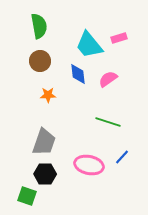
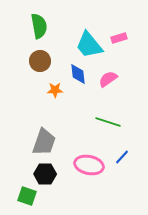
orange star: moved 7 px right, 5 px up
